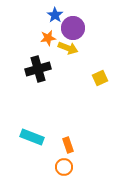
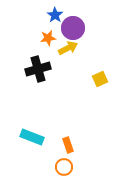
yellow arrow: rotated 48 degrees counterclockwise
yellow square: moved 1 px down
